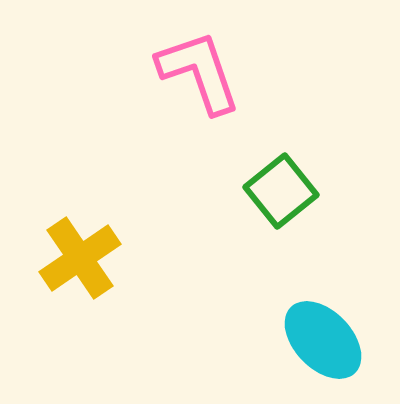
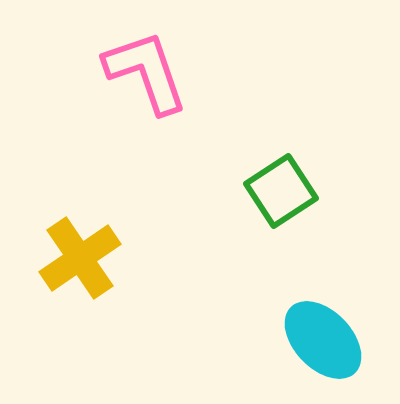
pink L-shape: moved 53 px left
green square: rotated 6 degrees clockwise
